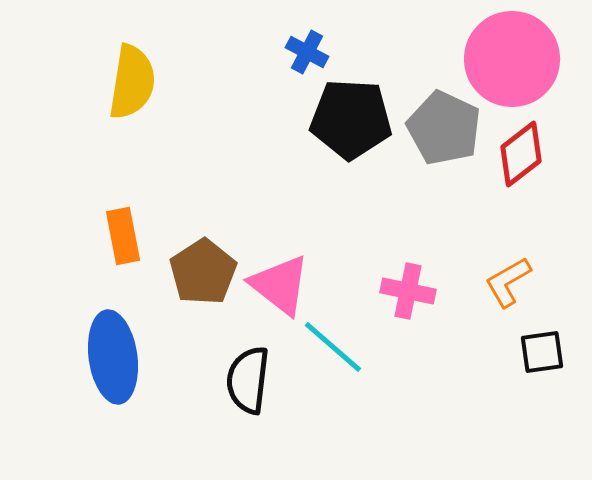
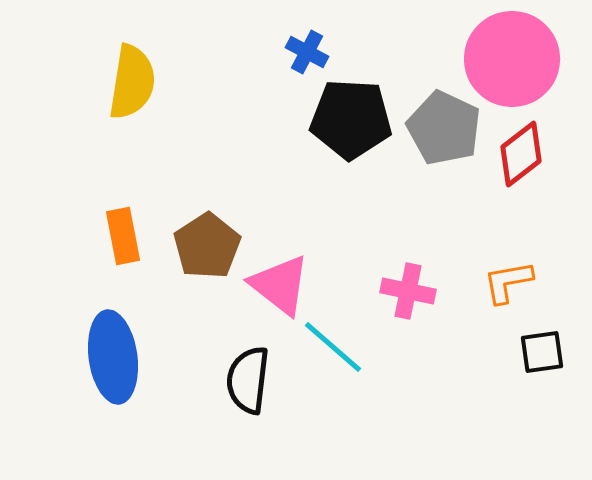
brown pentagon: moved 4 px right, 26 px up
orange L-shape: rotated 20 degrees clockwise
